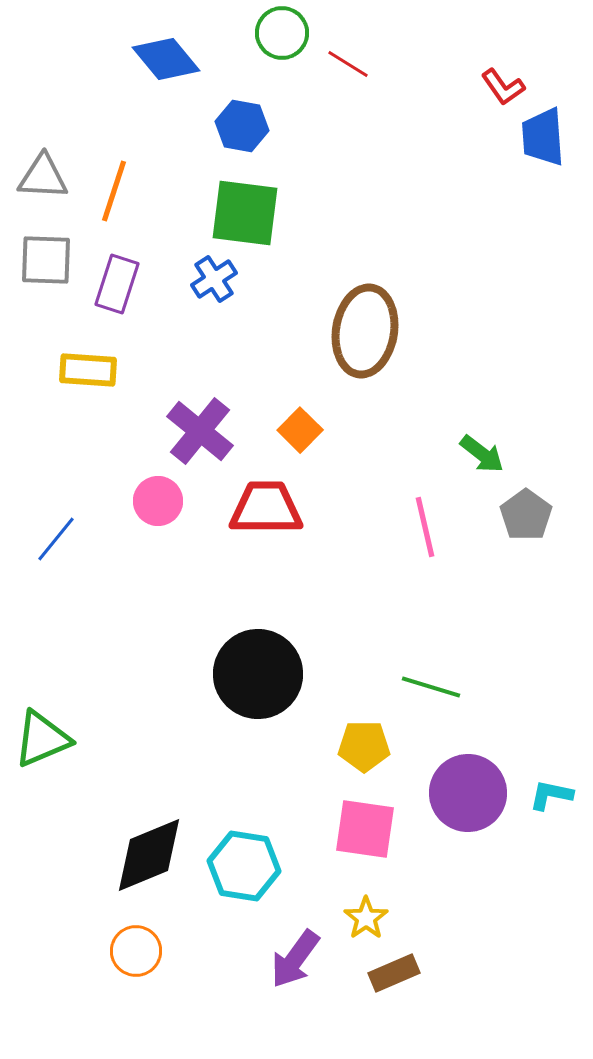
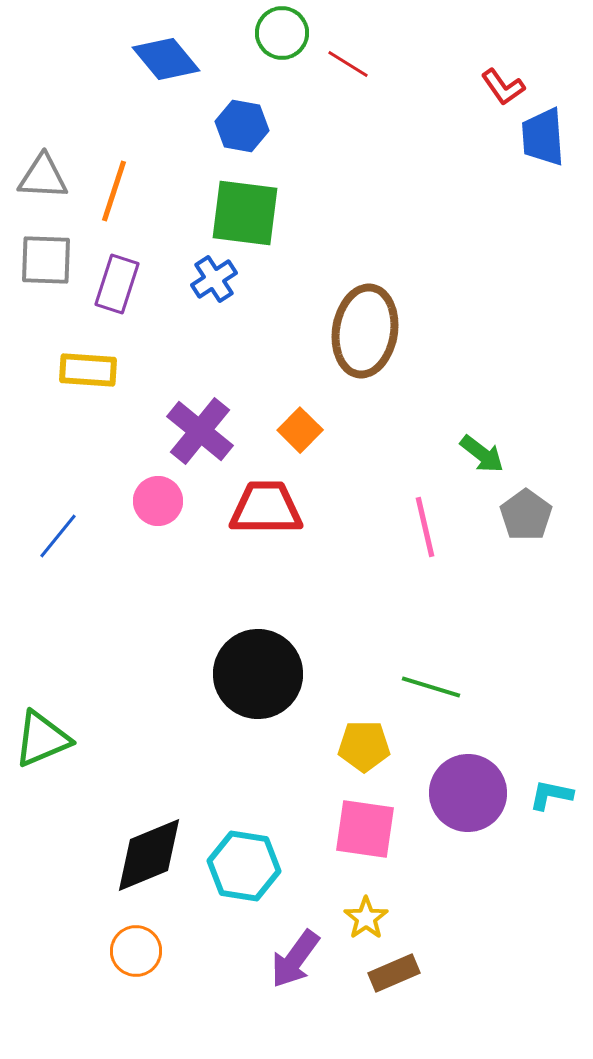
blue line: moved 2 px right, 3 px up
